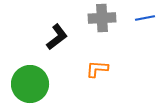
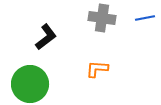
gray cross: rotated 12 degrees clockwise
black L-shape: moved 11 px left
